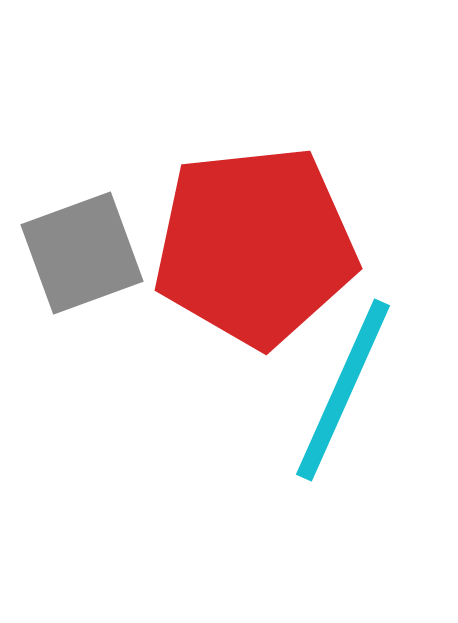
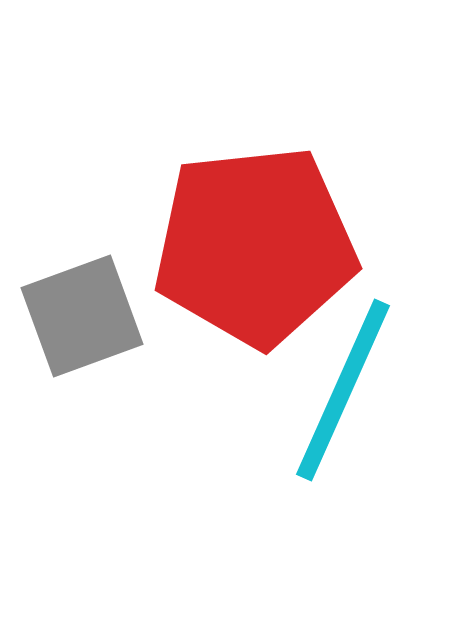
gray square: moved 63 px down
